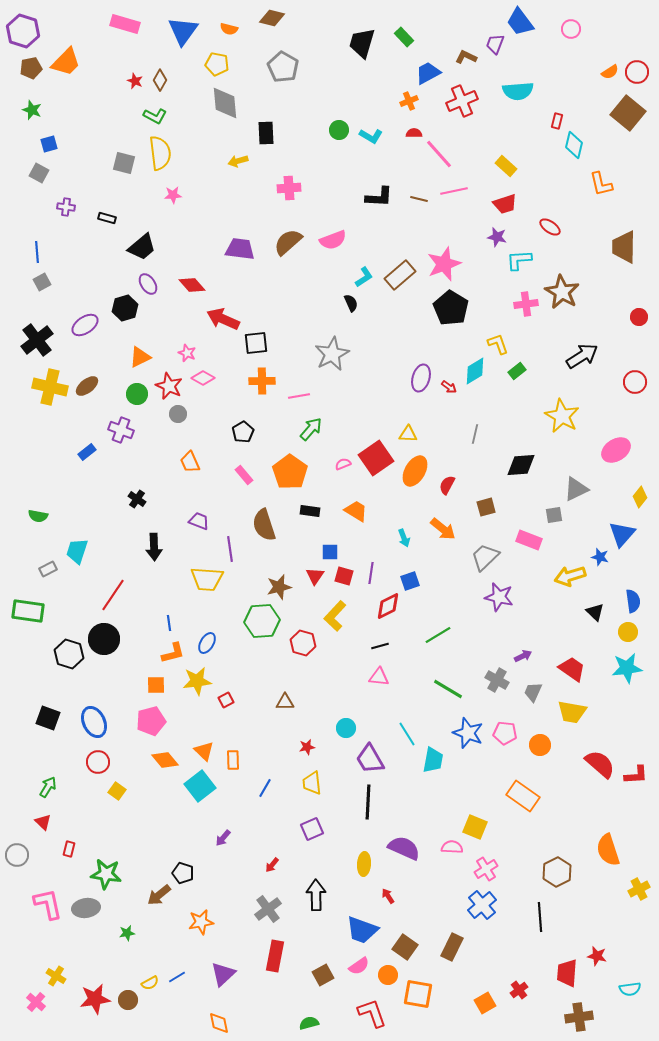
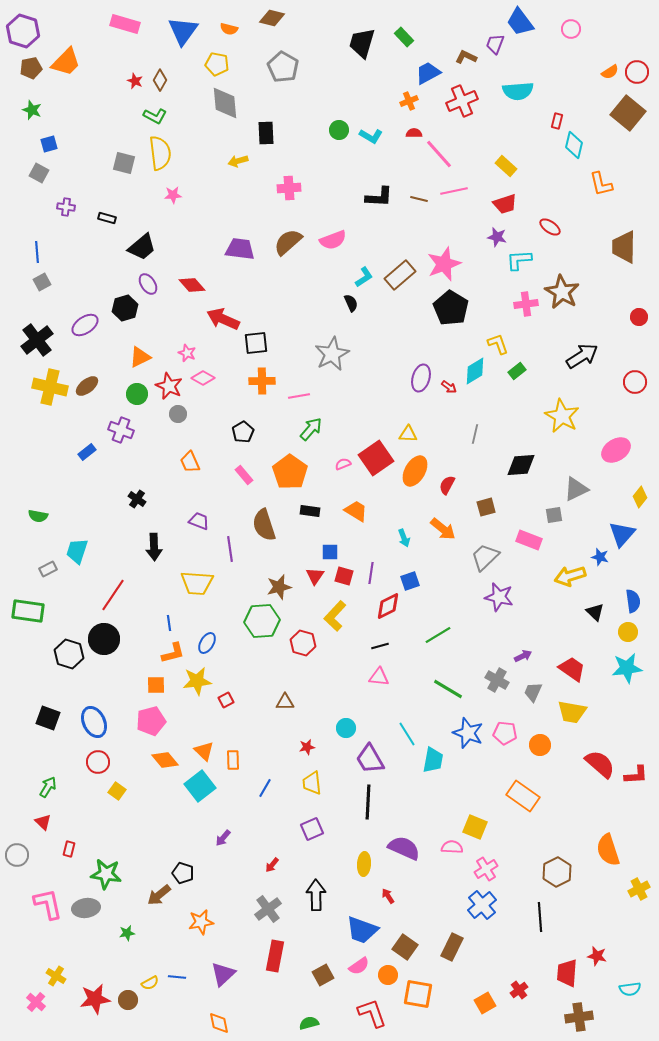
yellow trapezoid at (207, 579): moved 10 px left, 4 px down
blue line at (177, 977): rotated 36 degrees clockwise
